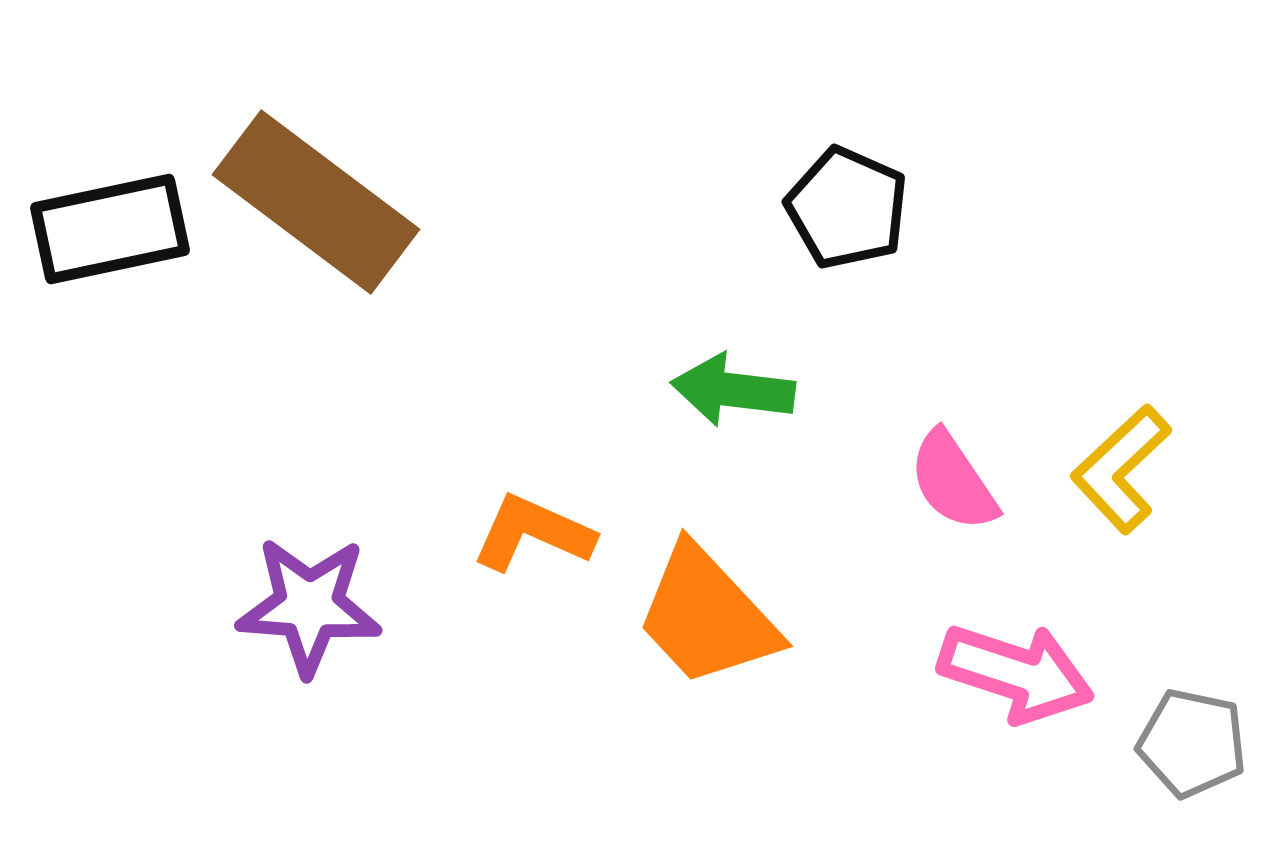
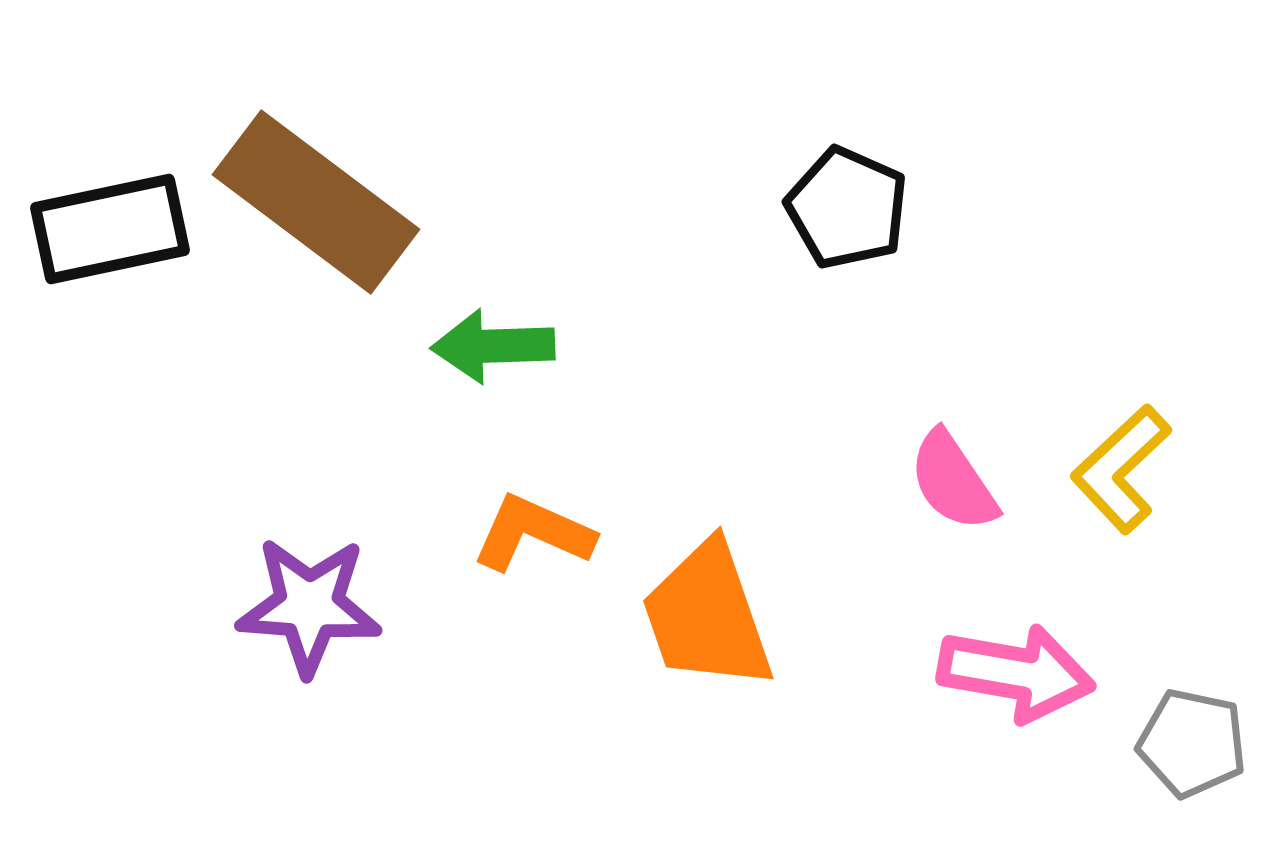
green arrow: moved 240 px left, 44 px up; rotated 9 degrees counterclockwise
orange trapezoid: rotated 24 degrees clockwise
pink arrow: rotated 8 degrees counterclockwise
